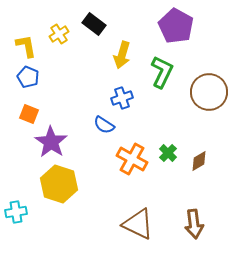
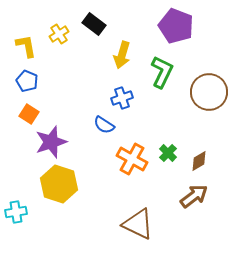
purple pentagon: rotated 8 degrees counterclockwise
blue pentagon: moved 1 px left, 4 px down
orange square: rotated 12 degrees clockwise
purple star: rotated 20 degrees clockwise
brown arrow: moved 28 px up; rotated 120 degrees counterclockwise
